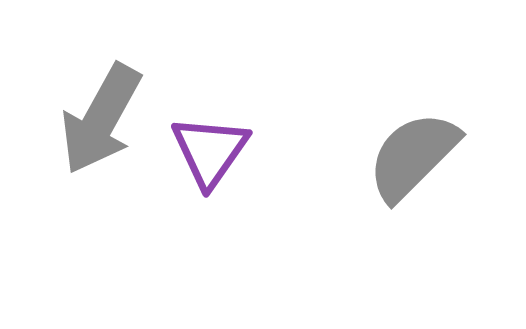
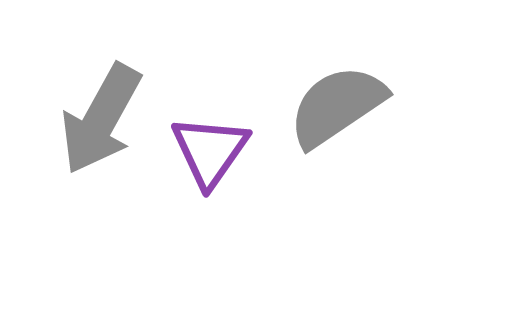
gray semicircle: moved 76 px left, 50 px up; rotated 11 degrees clockwise
